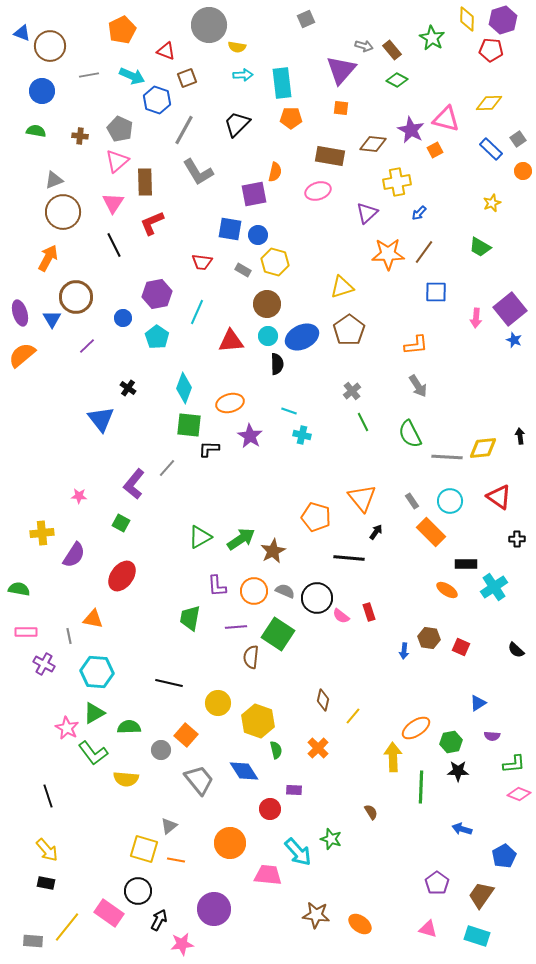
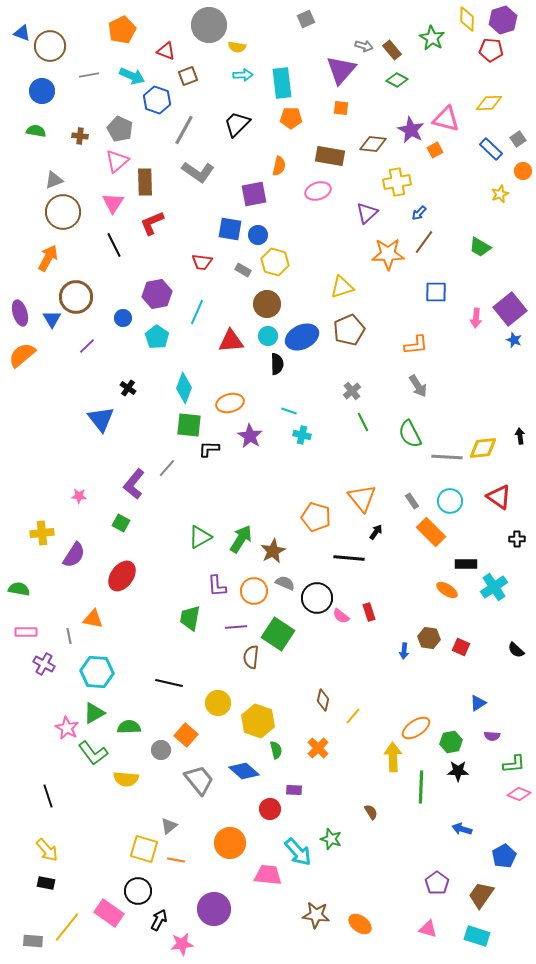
brown square at (187, 78): moved 1 px right, 2 px up
gray L-shape at (198, 172): rotated 24 degrees counterclockwise
orange semicircle at (275, 172): moved 4 px right, 6 px up
yellow star at (492, 203): moved 8 px right, 9 px up
brown line at (424, 252): moved 10 px up
brown pentagon at (349, 330): rotated 12 degrees clockwise
green arrow at (241, 539): rotated 24 degrees counterclockwise
gray semicircle at (285, 591): moved 8 px up
blue diamond at (244, 771): rotated 16 degrees counterclockwise
